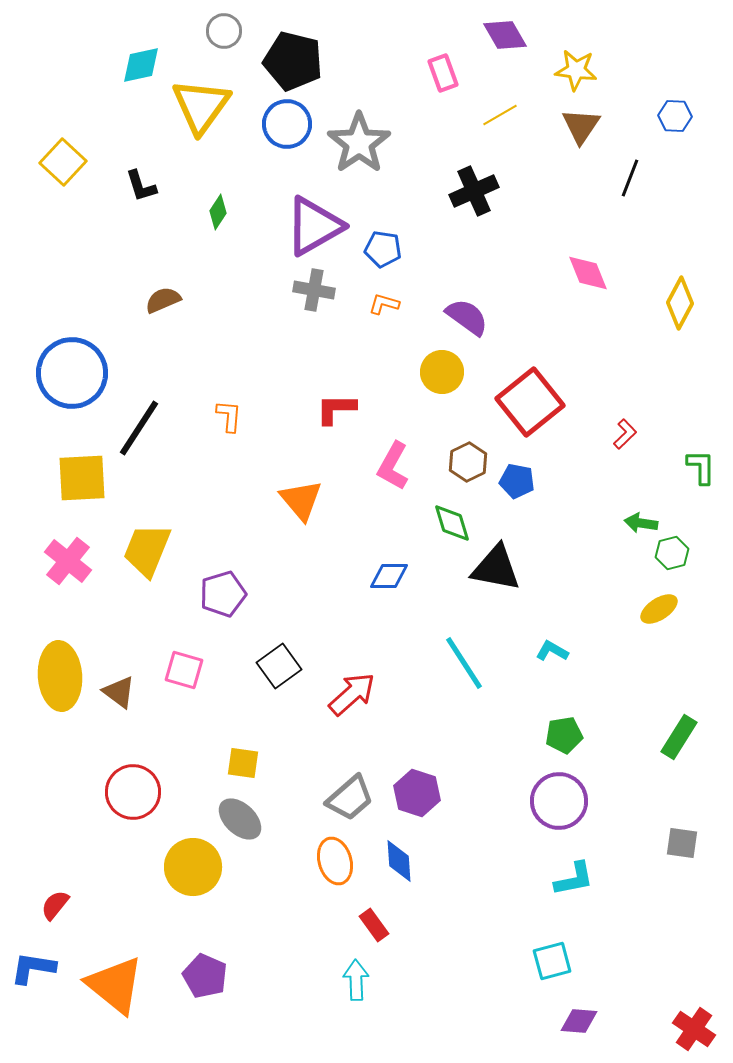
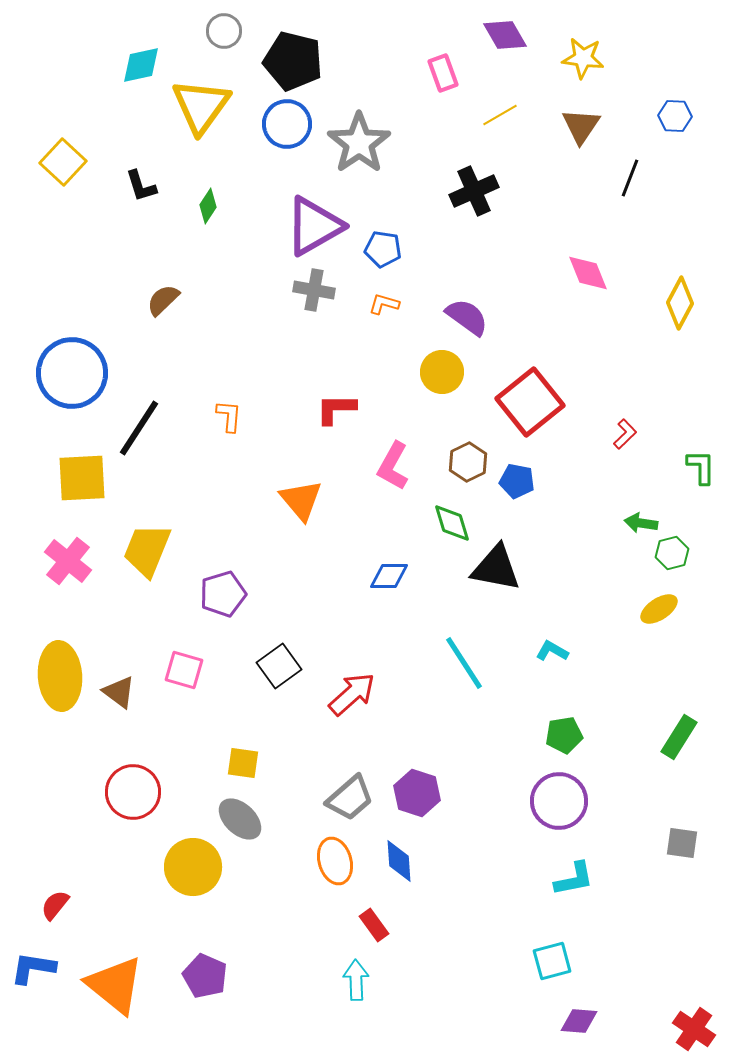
yellow star at (576, 70): moved 7 px right, 12 px up
green diamond at (218, 212): moved 10 px left, 6 px up
brown semicircle at (163, 300): rotated 21 degrees counterclockwise
